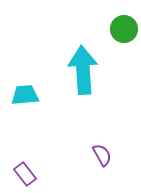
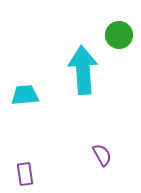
green circle: moved 5 px left, 6 px down
purple rectangle: rotated 30 degrees clockwise
